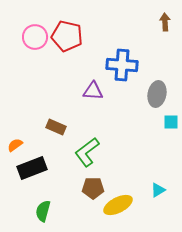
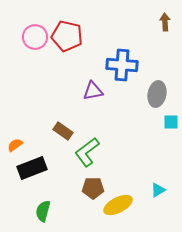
purple triangle: rotated 15 degrees counterclockwise
brown rectangle: moved 7 px right, 4 px down; rotated 12 degrees clockwise
